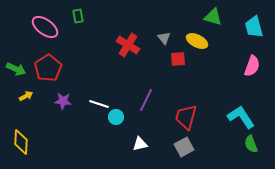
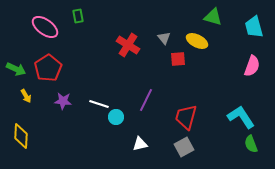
yellow arrow: rotated 88 degrees clockwise
yellow diamond: moved 6 px up
